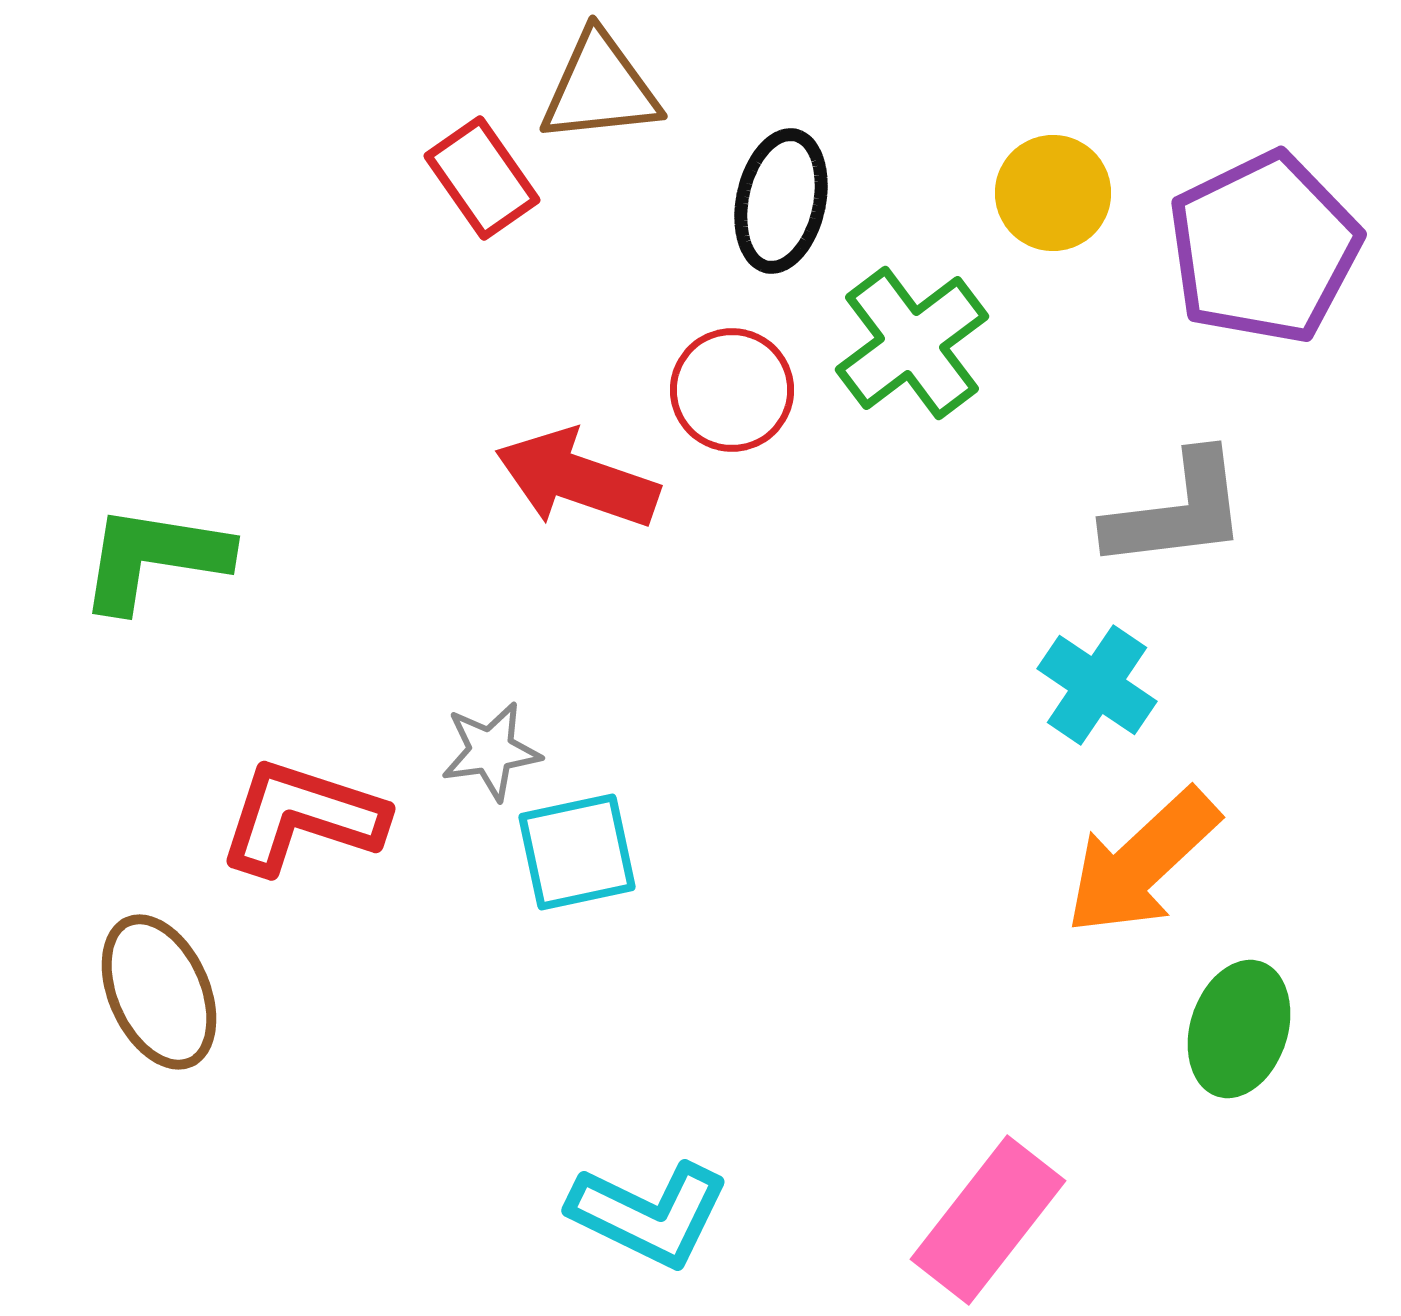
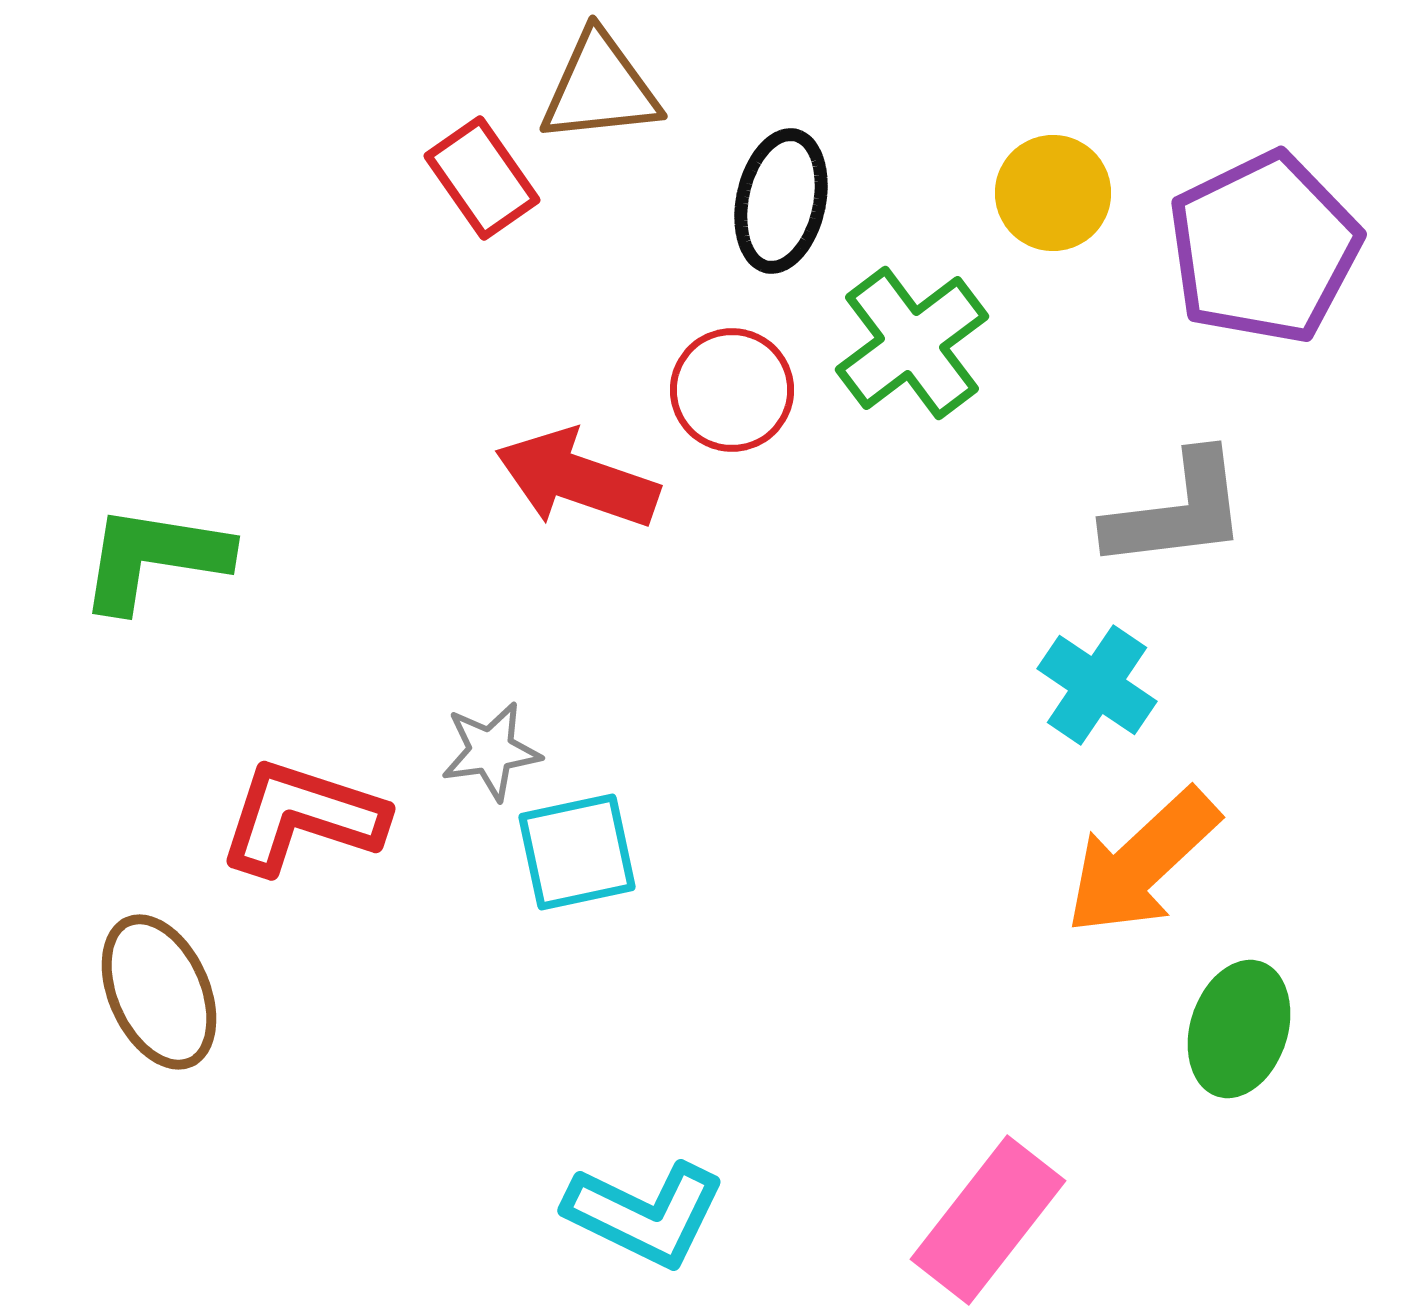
cyan L-shape: moved 4 px left
